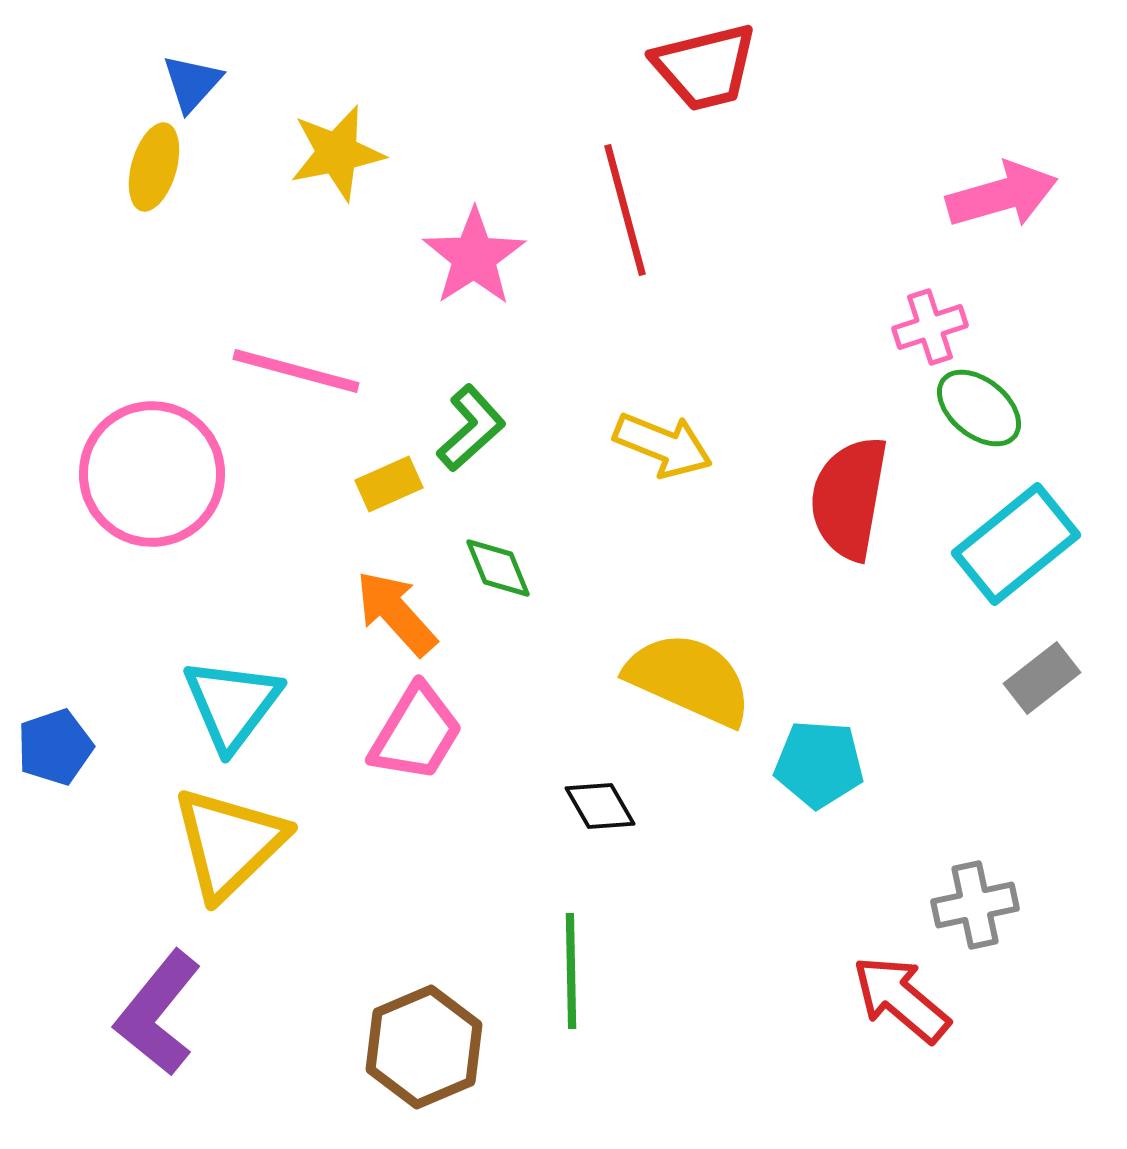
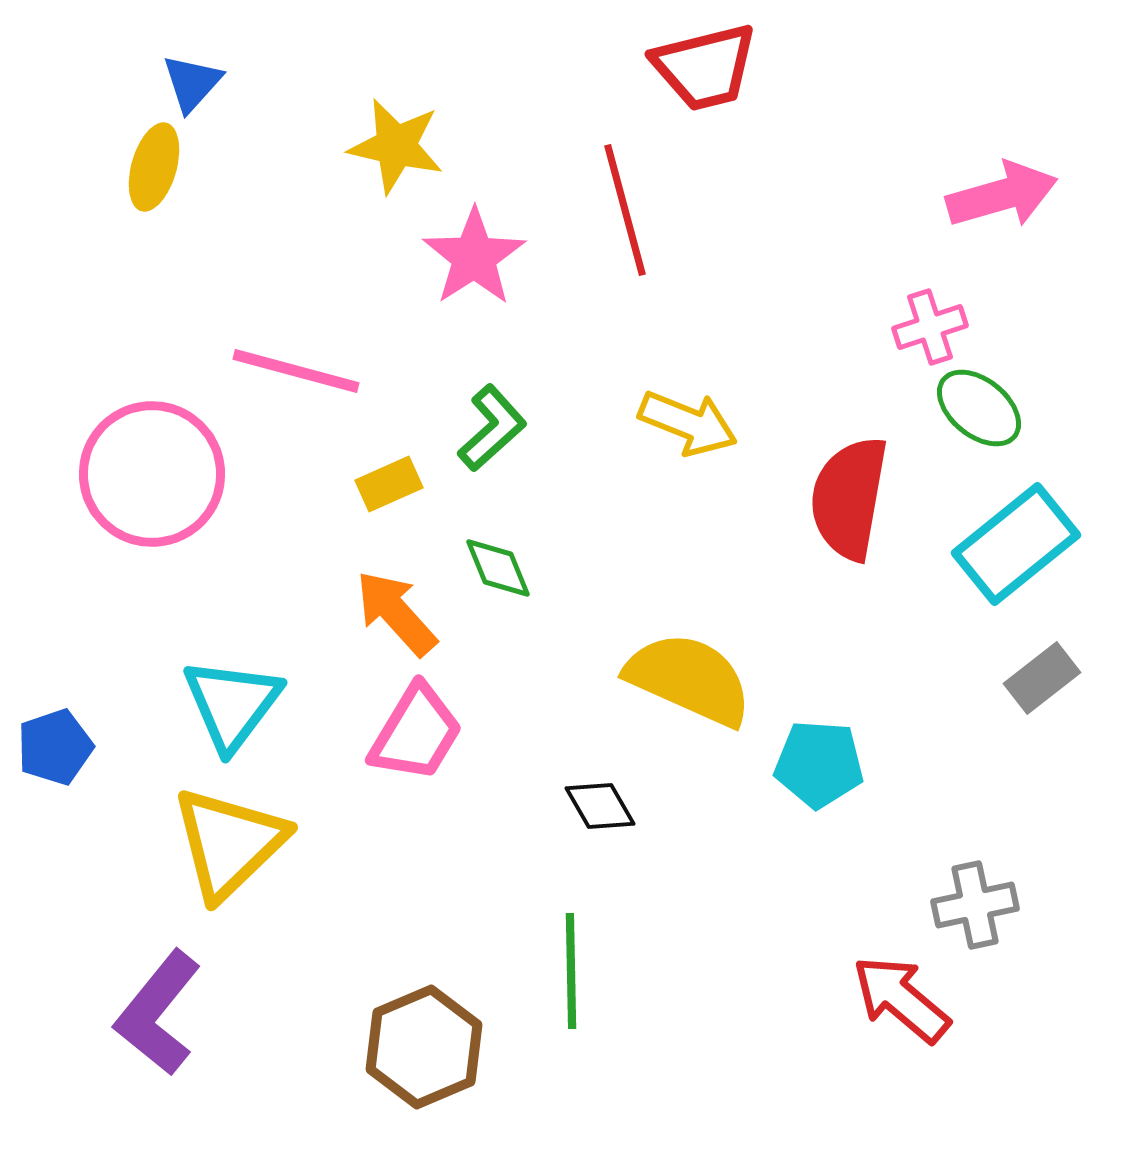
yellow star: moved 59 px right, 7 px up; rotated 24 degrees clockwise
green L-shape: moved 21 px right
yellow arrow: moved 25 px right, 22 px up
